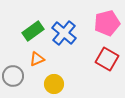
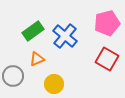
blue cross: moved 1 px right, 3 px down
